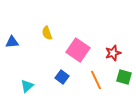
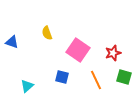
blue triangle: rotated 24 degrees clockwise
blue square: rotated 24 degrees counterclockwise
